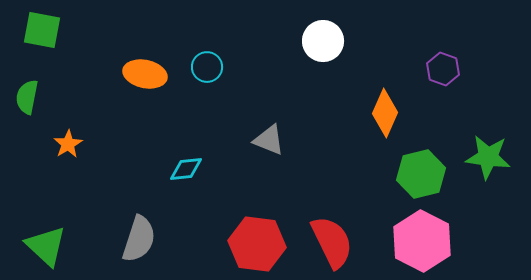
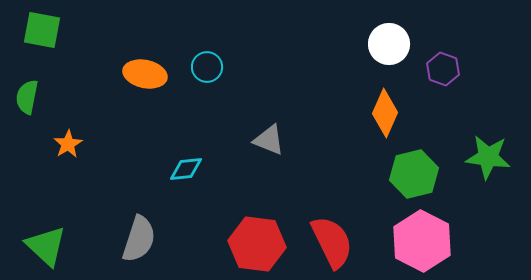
white circle: moved 66 px right, 3 px down
green hexagon: moved 7 px left
